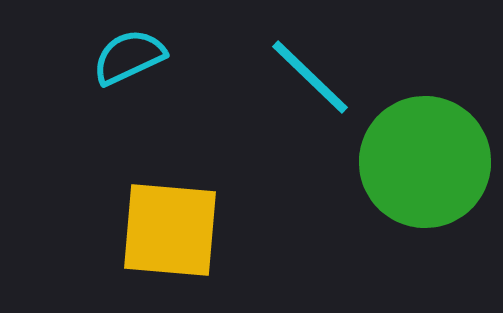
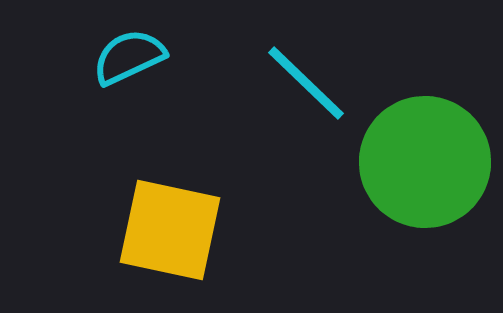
cyan line: moved 4 px left, 6 px down
yellow square: rotated 7 degrees clockwise
